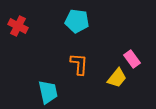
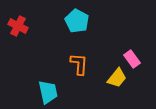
cyan pentagon: rotated 20 degrees clockwise
